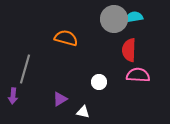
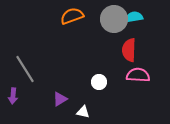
orange semicircle: moved 6 px right, 22 px up; rotated 35 degrees counterclockwise
gray line: rotated 48 degrees counterclockwise
